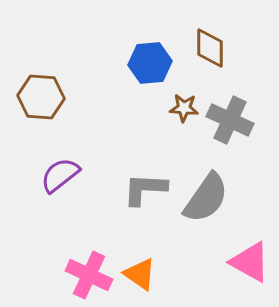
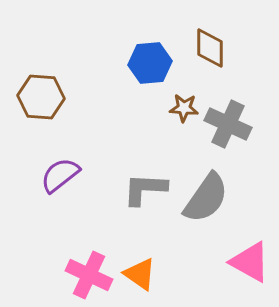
gray cross: moved 2 px left, 4 px down
